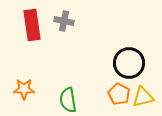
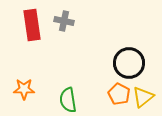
yellow triangle: rotated 25 degrees counterclockwise
